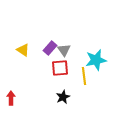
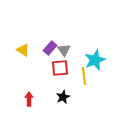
cyan star: moved 1 px left; rotated 10 degrees counterclockwise
red arrow: moved 18 px right, 1 px down
